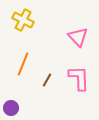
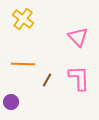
yellow cross: moved 1 px up; rotated 10 degrees clockwise
orange line: rotated 70 degrees clockwise
purple circle: moved 6 px up
